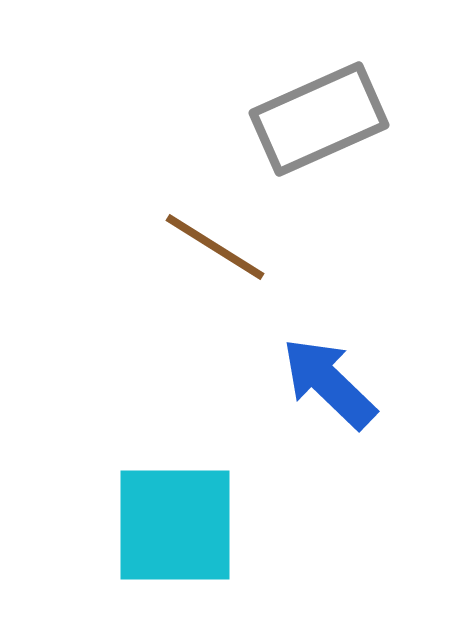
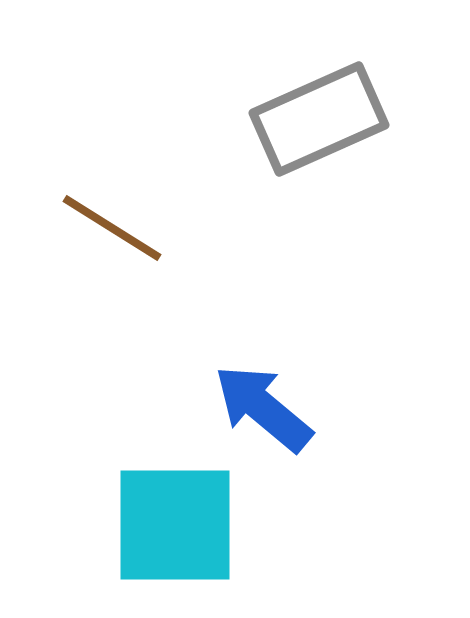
brown line: moved 103 px left, 19 px up
blue arrow: moved 66 px left, 25 px down; rotated 4 degrees counterclockwise
